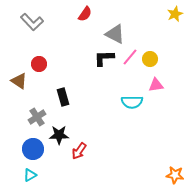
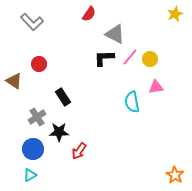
red semicircle: moved 4 px right
brown triangle: moved 5 px left
pink triangle: moved 2 px down
black rectangle: rotated 18 degrees counterclockwise
cyan semicircle: rotated 80 degrees clockwise
black star: moved 3 px up
orange star: rotated 24 degrees clockwise
